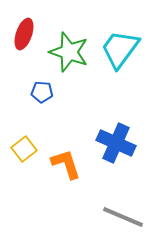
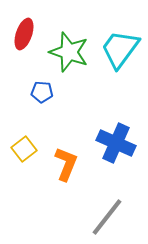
orange L-shape: rotated 40 degrees clockwise
gray line: moved 16 px left; rotated 75 degrees counterclockwise
